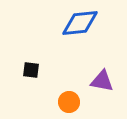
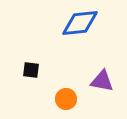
orange circle: moved 3 px left, 3 px up
